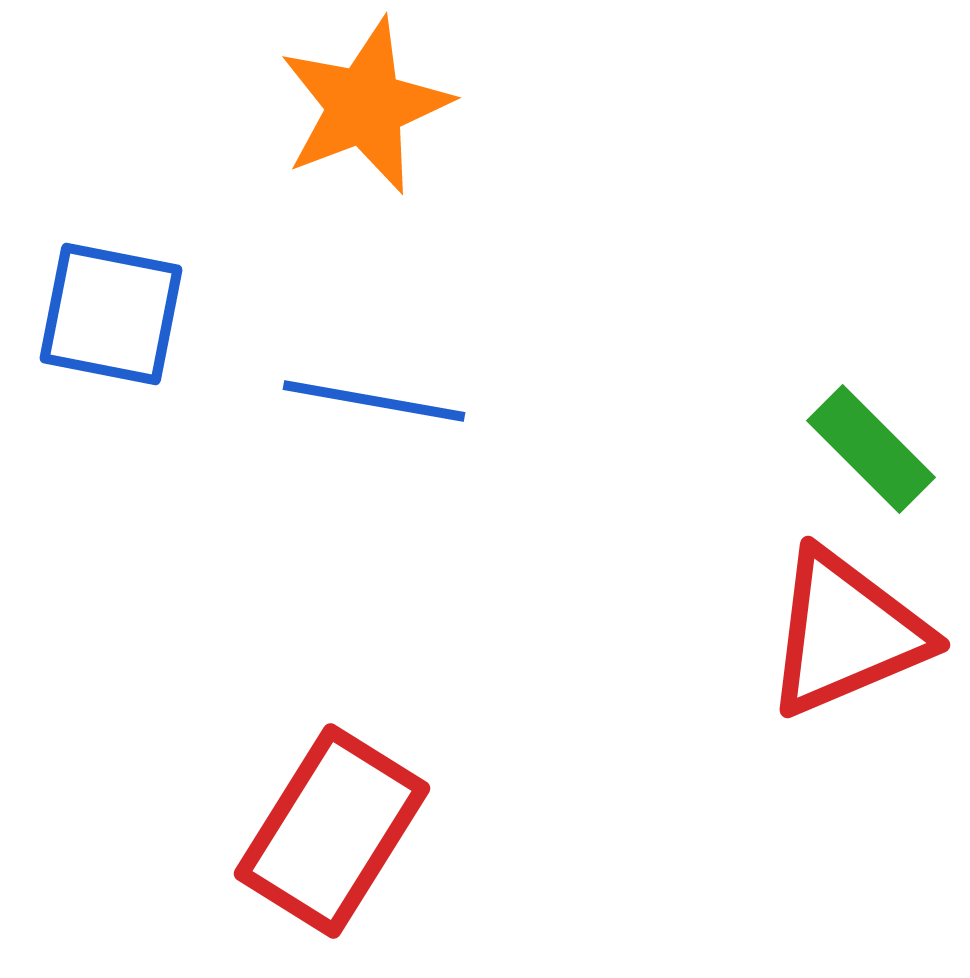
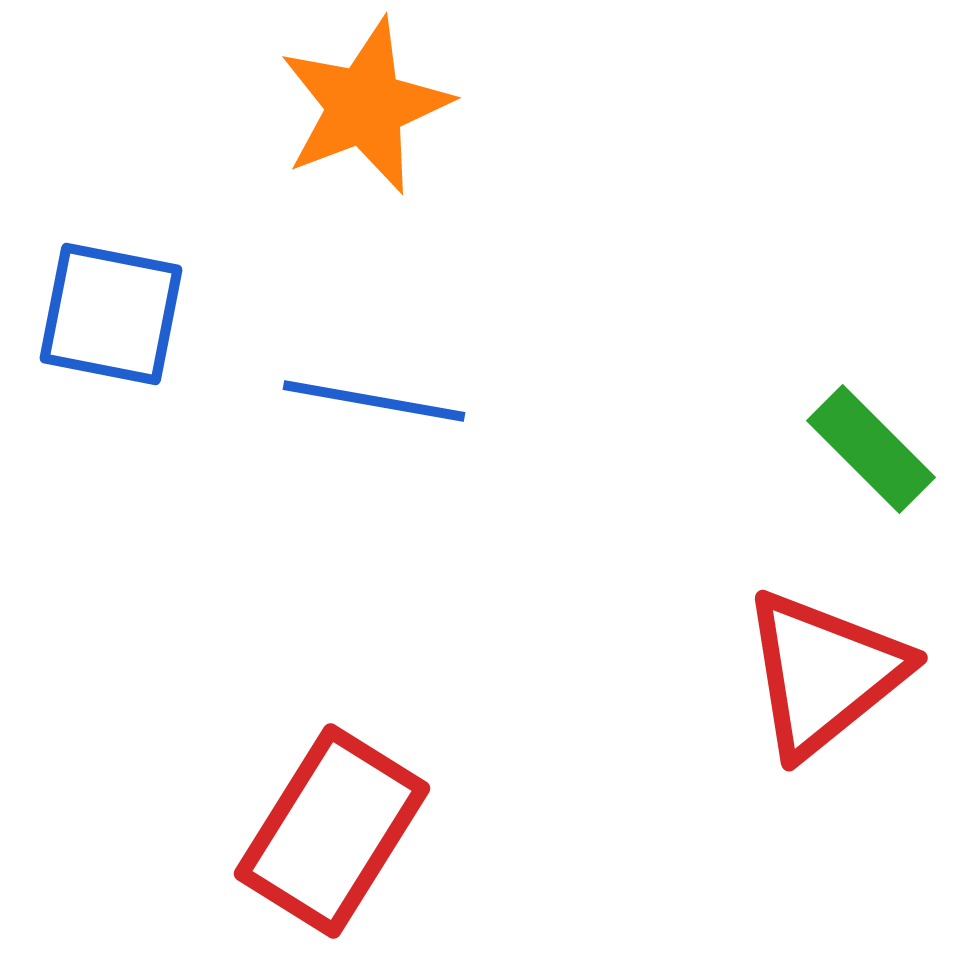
red triangle: moved 22 px left, 40 px down; rotated 16 degrees counterclockwise
